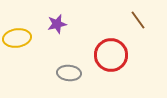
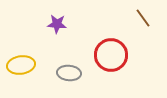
brown line: moved 5 px right, 2 px up
purple star: rotated 18 degrees clockwise
yellow ellipse: moved 4 px right, 27 px down
